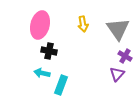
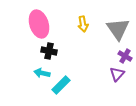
pink ellipse: moved 1 px left, 1 px up; rotated 32 degrees counterclockwise
cyan rectangle: rotated 24 degrees clockwise
